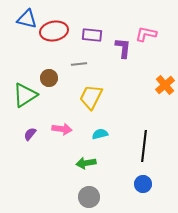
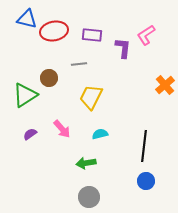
pink L-shape: moved 1 px down; rotated 45 degrees counterclockwise
pink arrow: rotated 42 degrees clockwise
purple semicircle: rotated 16 degrees clockwise
blue circle: moved 3 px right, 3 px up
